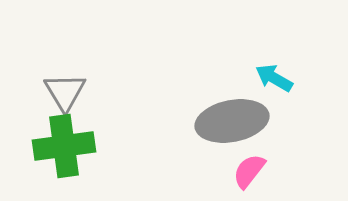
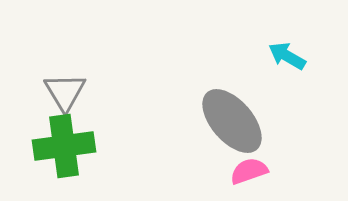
cyan arrow: moved 13 px right, 22 px up
gray ellipse: rotated 60 degrees clockwise
pink semicircle: rotated 33 degrees clockwise
